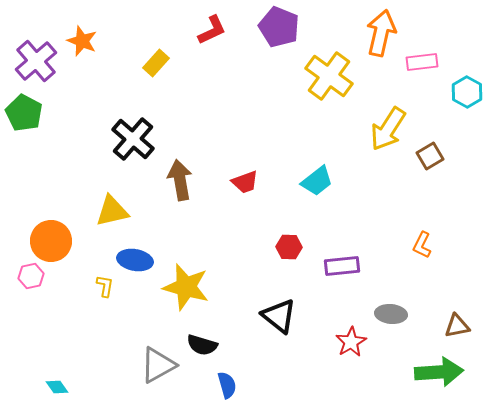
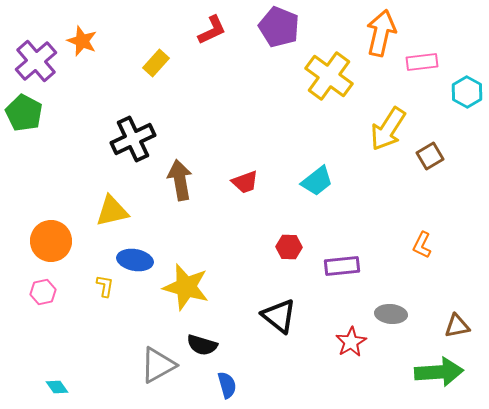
black cross: rotated 24 degrees clockwise
pink hexagon: moved 12 px right, 16 px down
